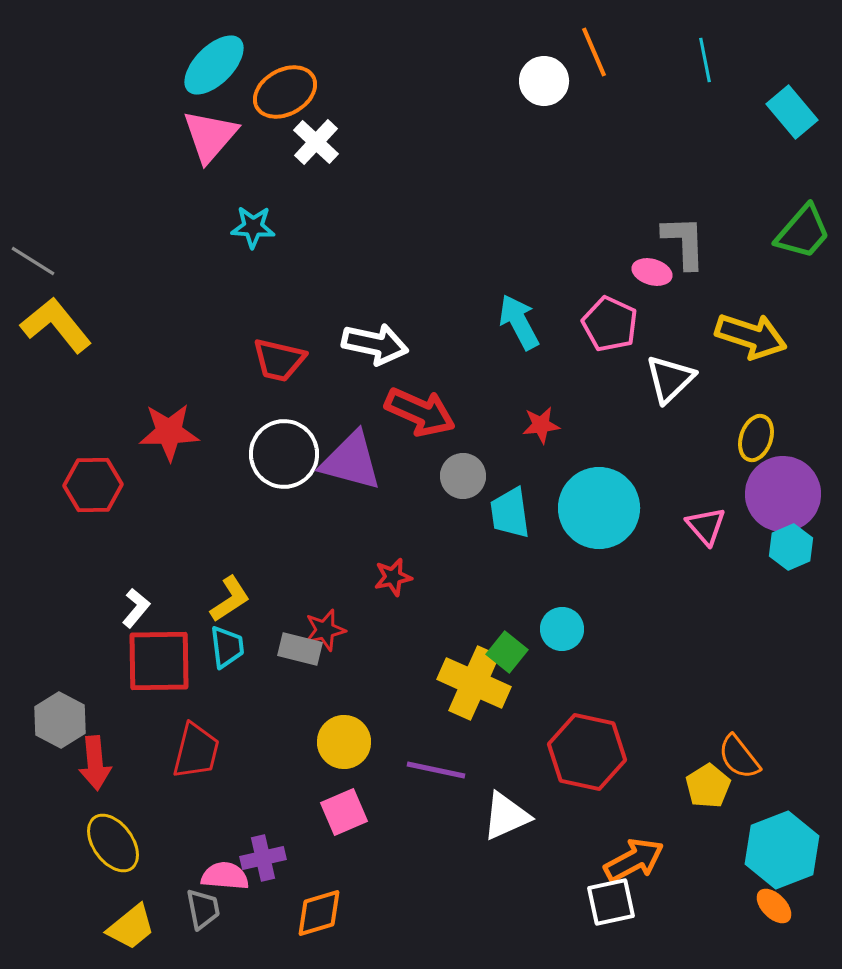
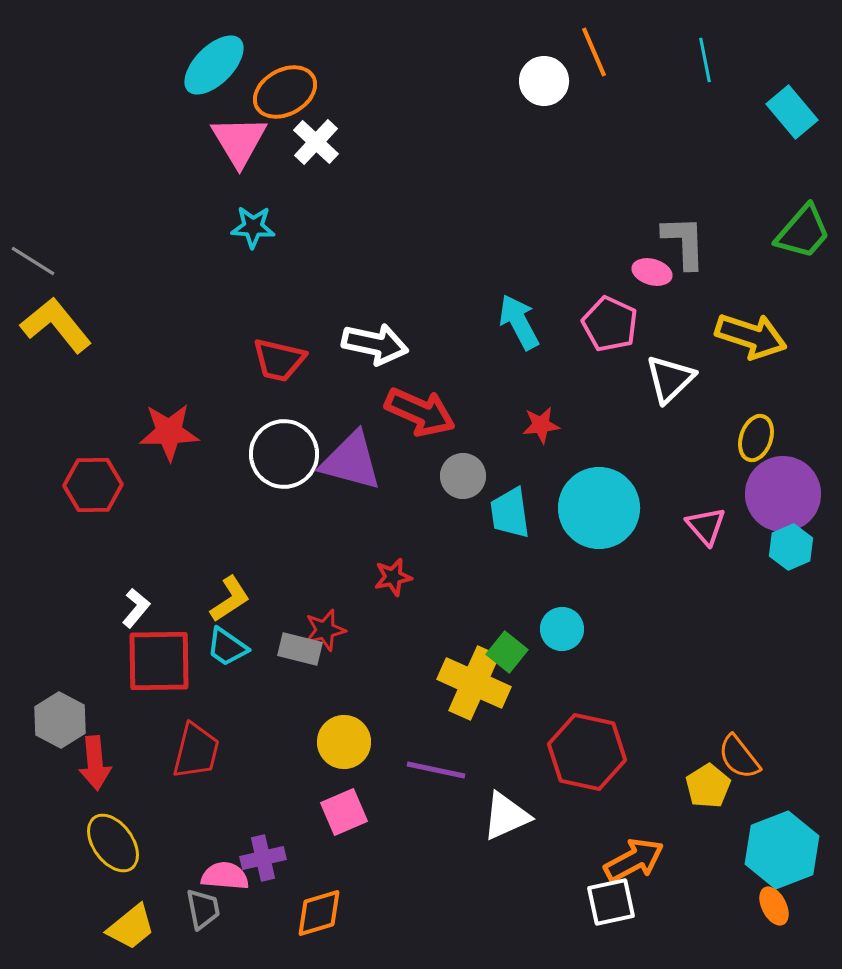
pink triangle at (210, 136): moved 29 px right, 5 px down; rotated 12 degrees counterclockwise
cyan trapezoid at (227, 647): rotated 132 degrees clockwise
orange ellipse at (774, 906): rotated 18 degrees clockwise
